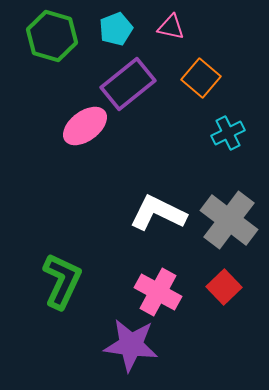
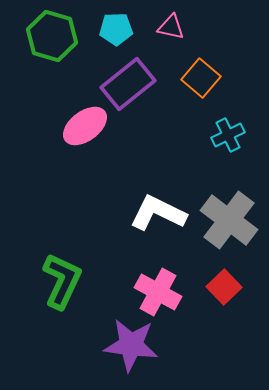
cyan pentagon: rotated 20 degrees clockwise
cyan cross: moved 2 px down
